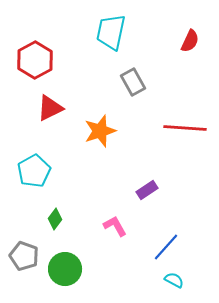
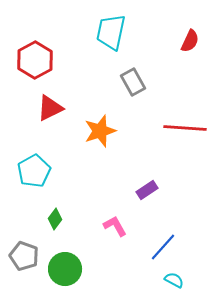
blue line: moved 3 px left
